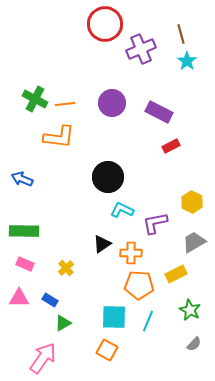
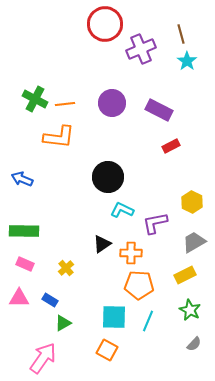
purple rectangle: moved 2 px up
yellow rectangle: moved 9 px right, 1 px down
